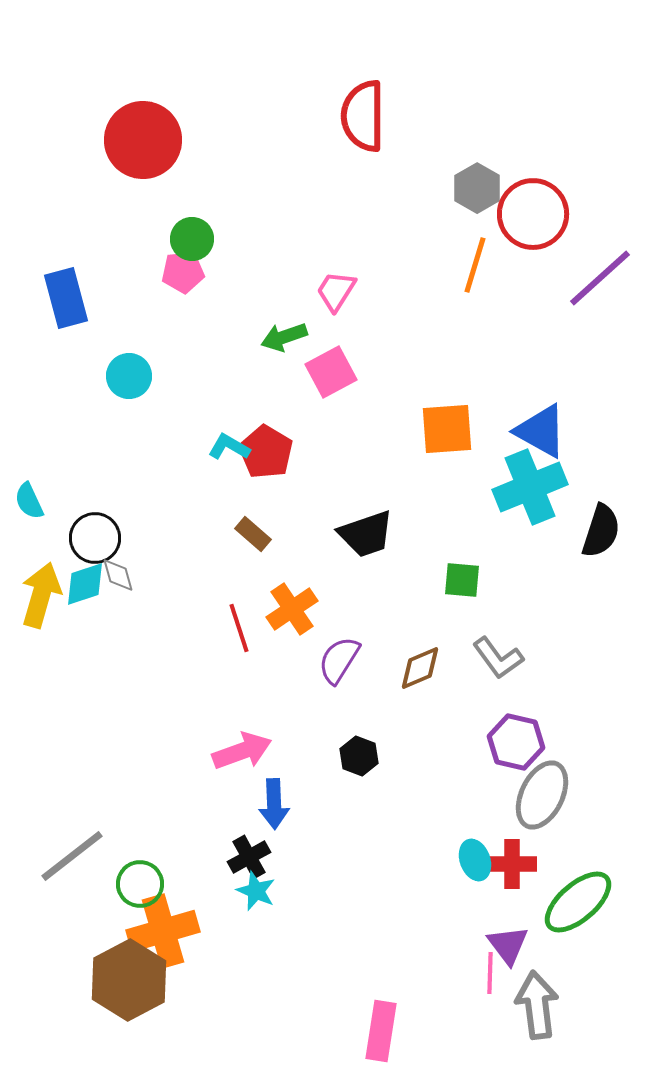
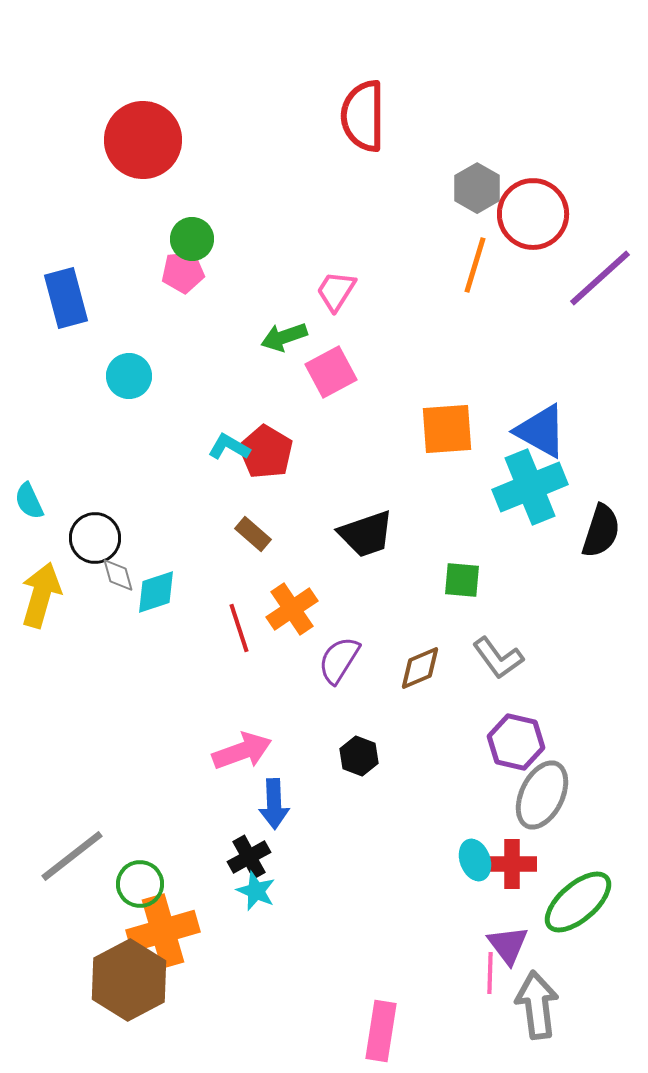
cyan diamond at (85, 584): moved 71 px right, 8 px down
